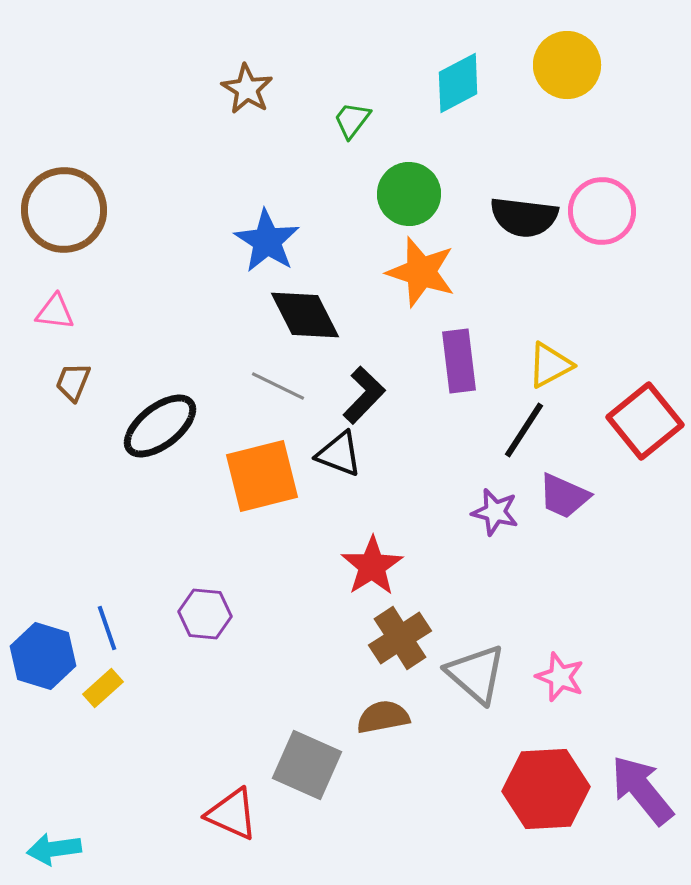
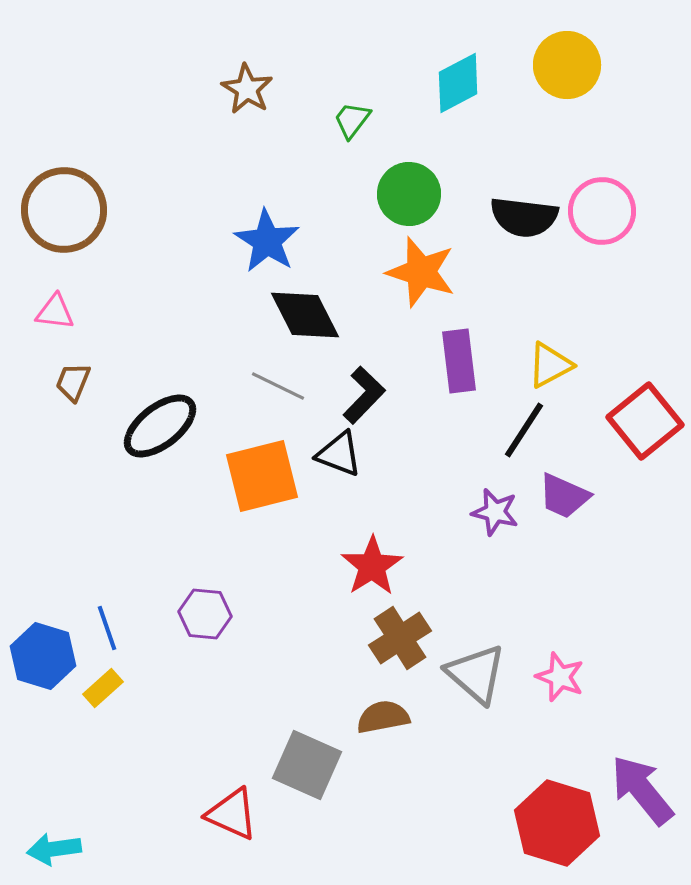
red hexagon: moved 11 px right, 34 px down; rotated 20 degrees clockwise
